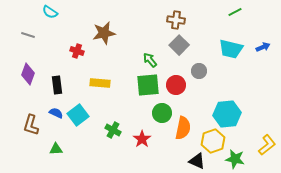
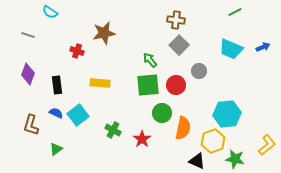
cyan trapezoid: rotated 10 degrees clockwise
green triangle: rotated 32 degrees counterclockwise
